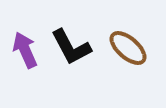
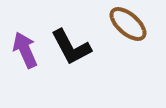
brown ellipse: moved 24 px up
